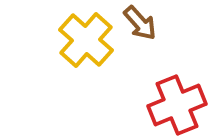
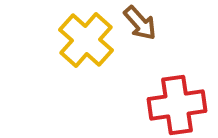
red cross: rotated 14 degrees clockwise
